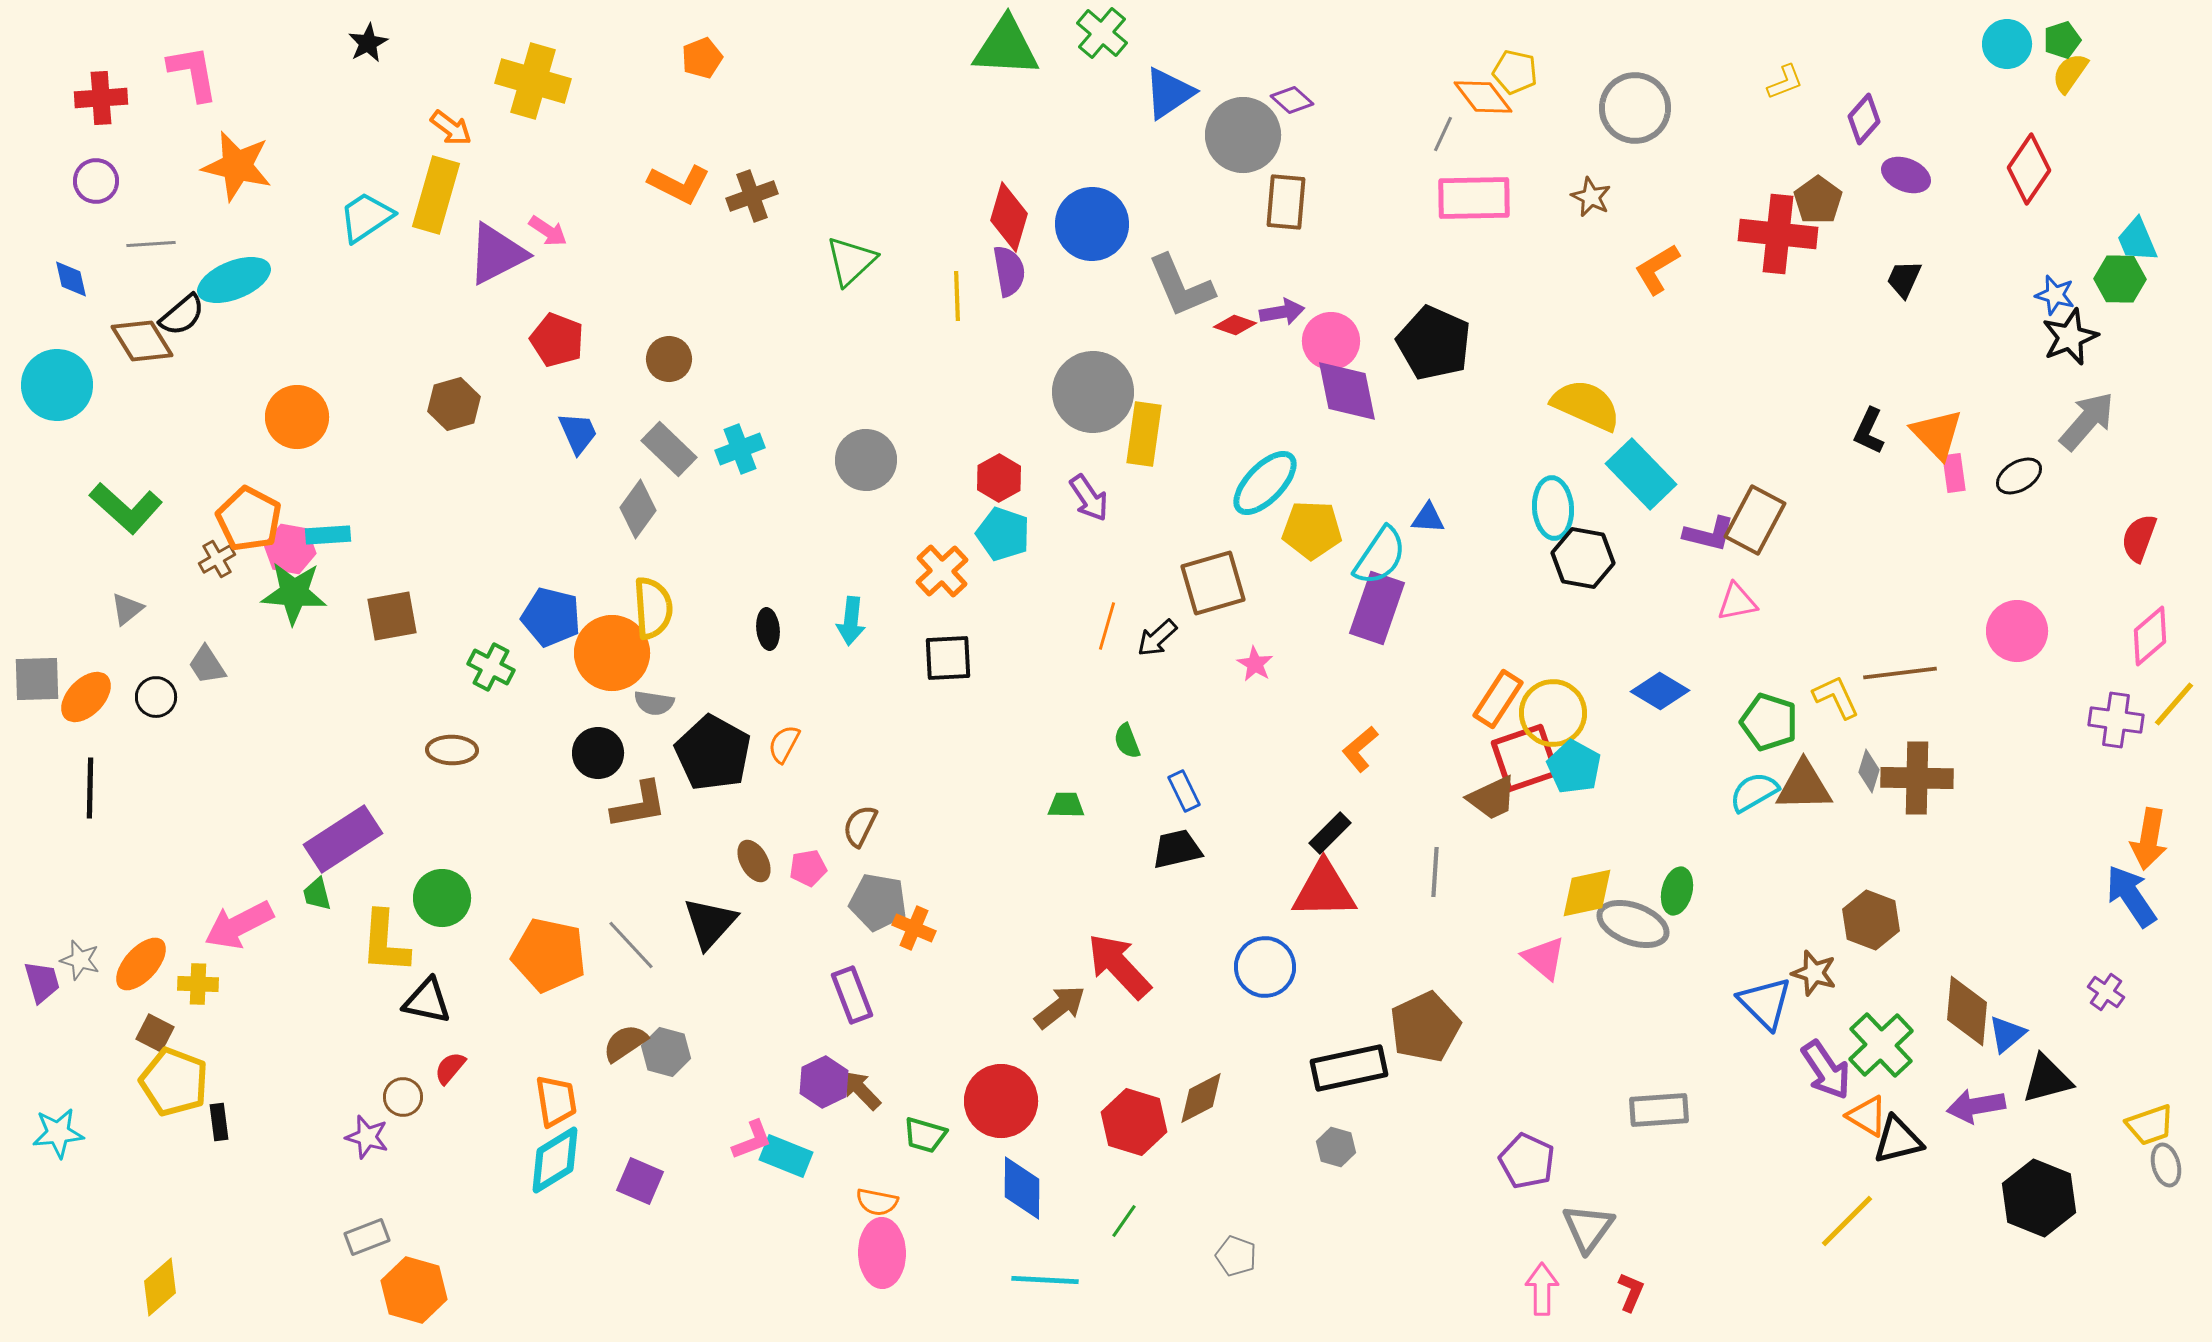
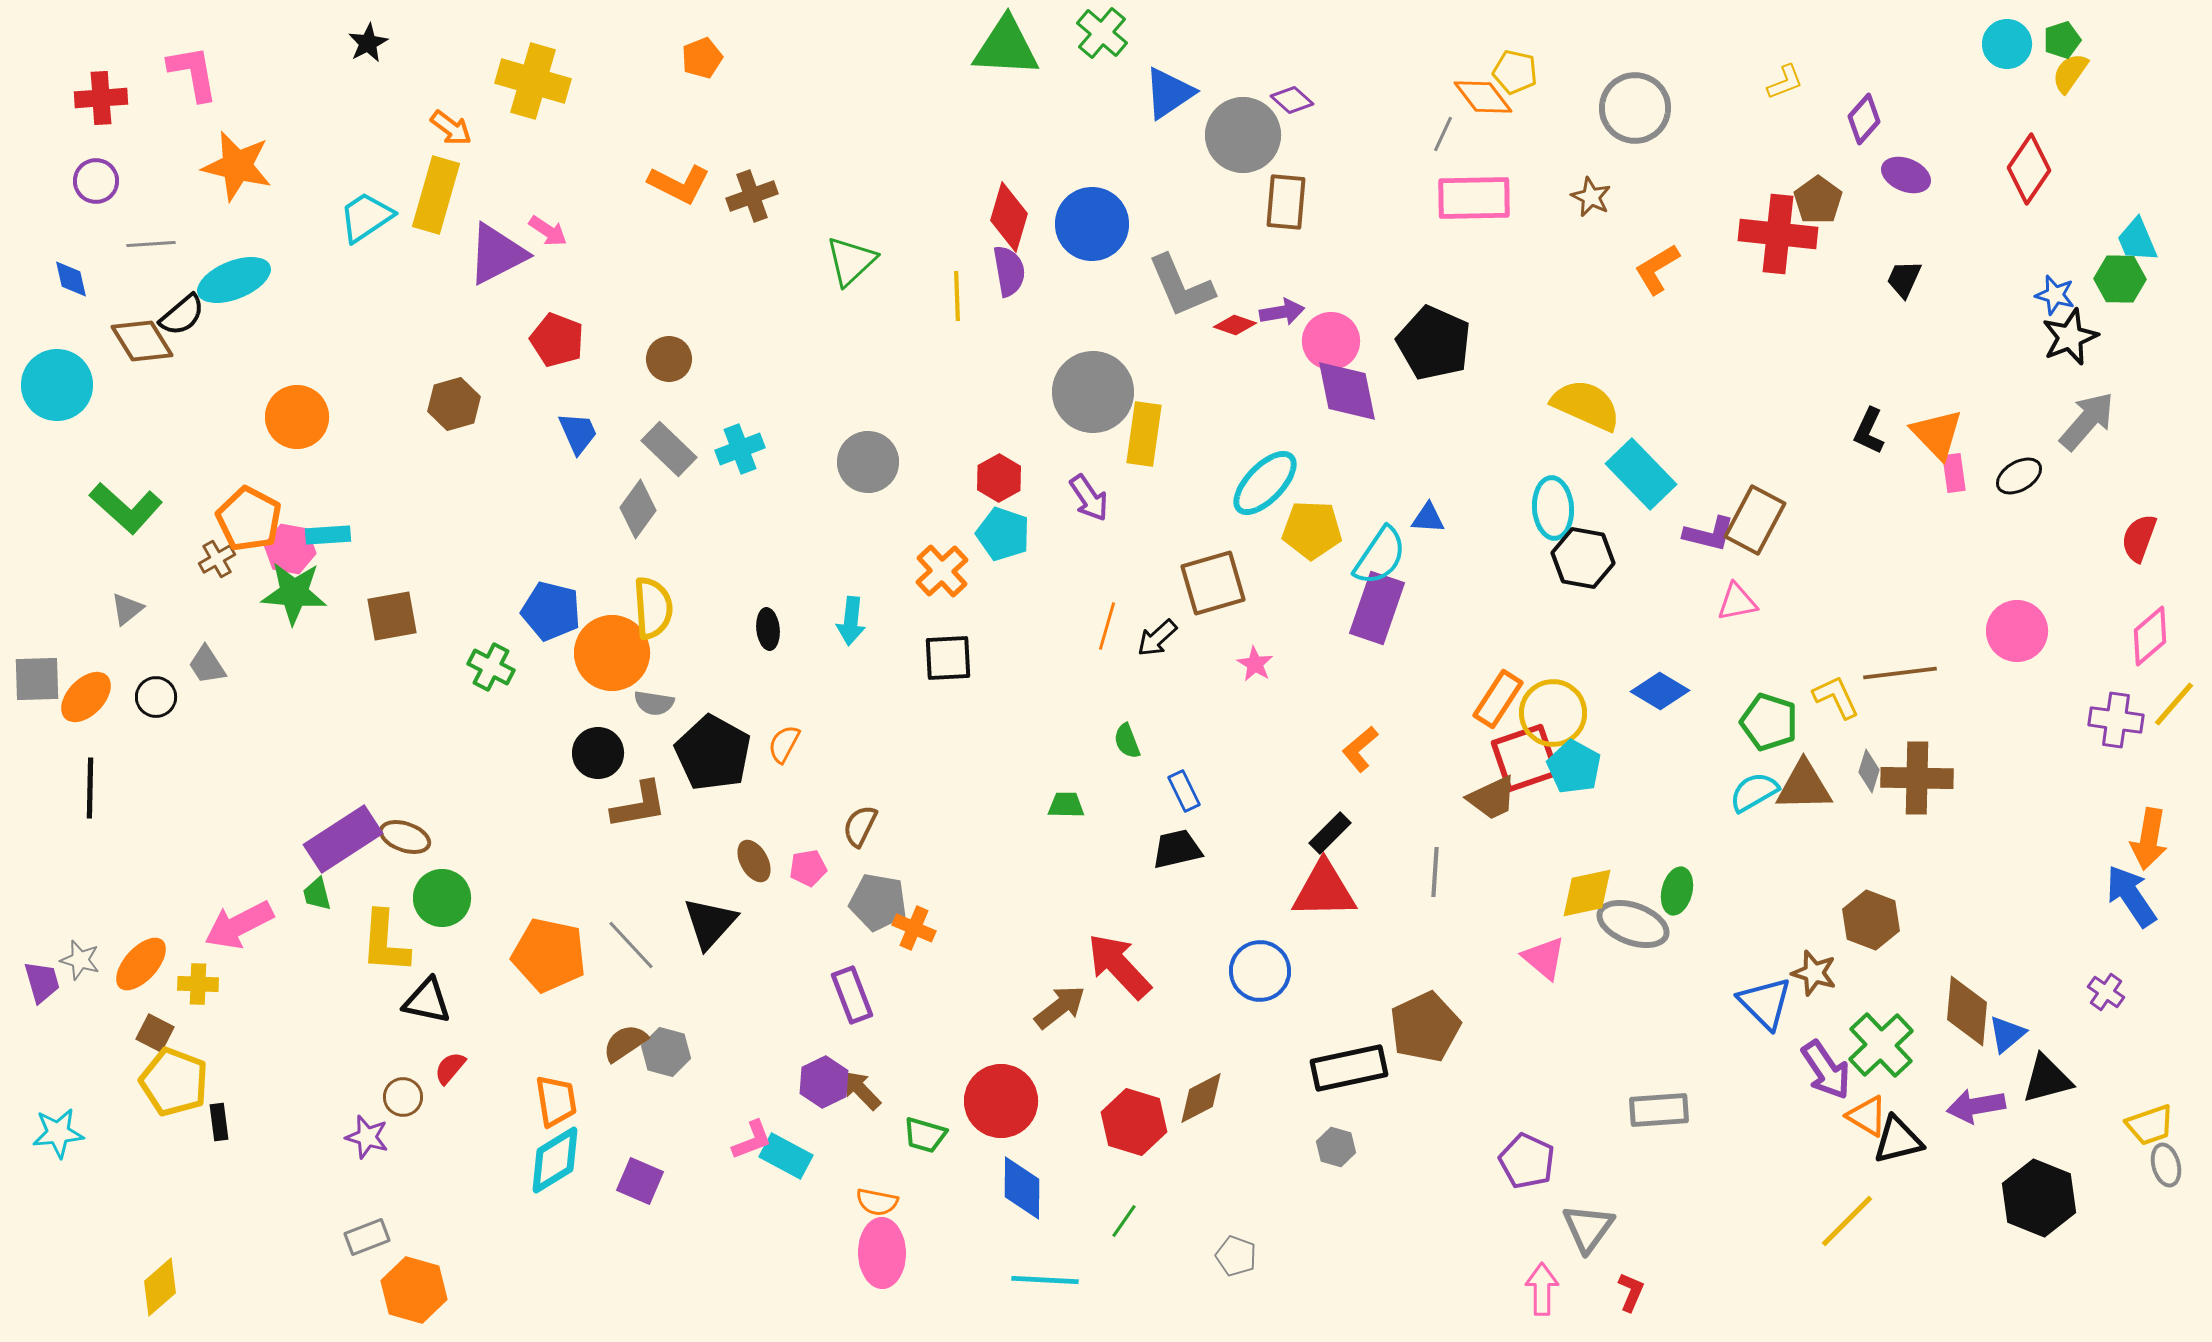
gray circle at (866, 460): moved 2 px right, 2 px down
blue pentagon at (551, 617): moved 6 px up
brown ellipse at (452, 750): moved 47 px left, 87 px down; rotated 18 degrees clockwise
blue circle at (1265, 967): moved 5 px left, 4 px down
cyan rectangle at (786, 1156): rotated 6 degrees clockwise
